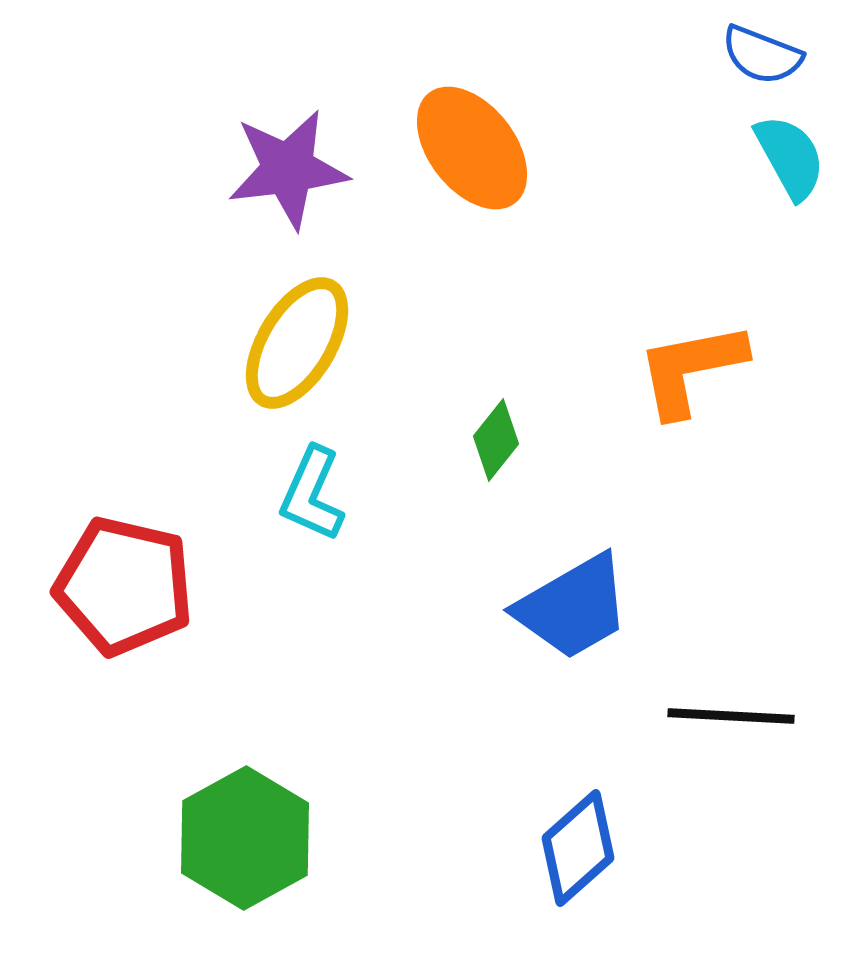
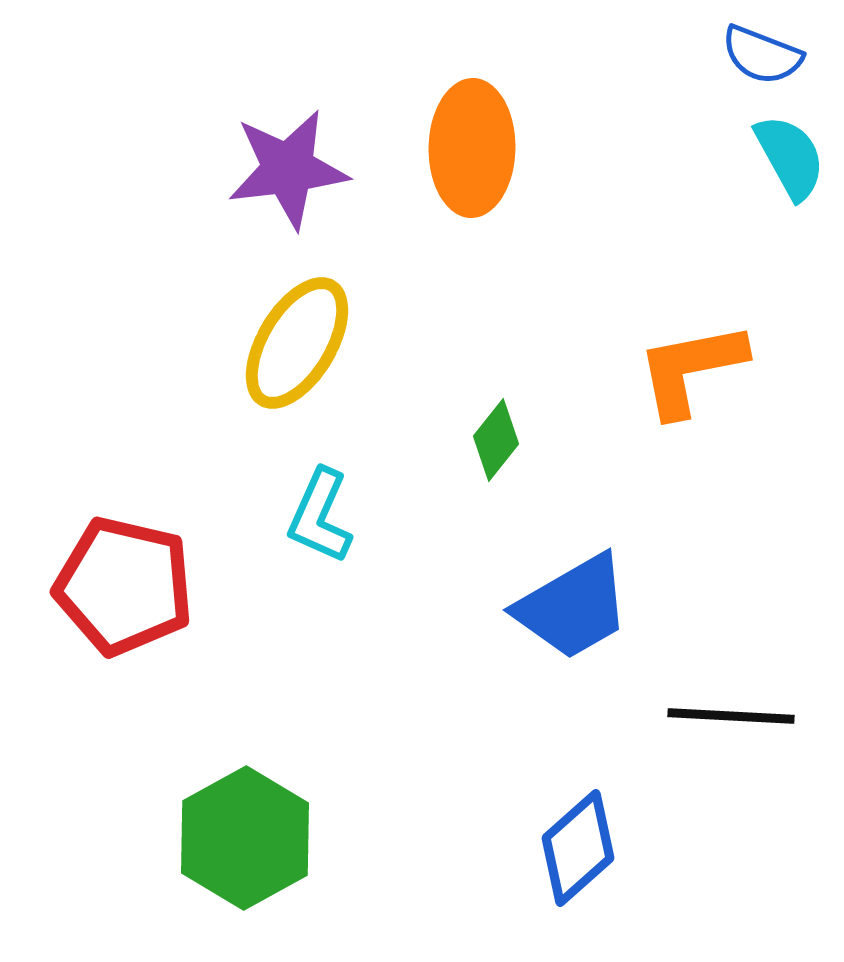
orange ellipse: rotated 39 degrees clockwise
cyan L-shape: moved 8 px right, 22 px down
